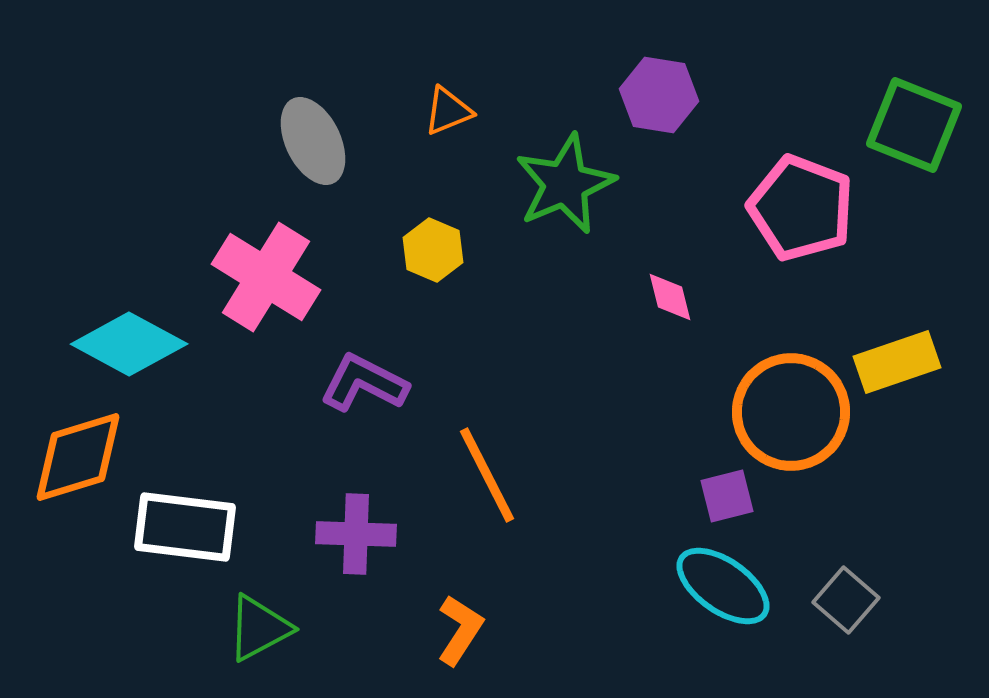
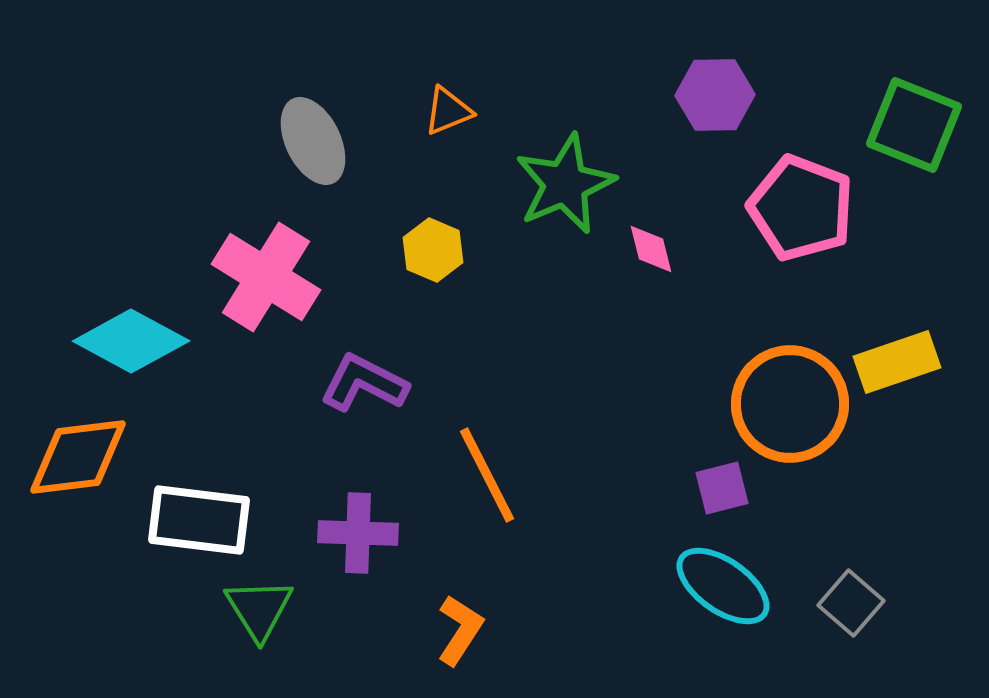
purple hexagon: moved 56 px right; rotated 10 degrees counterclockwise
pink diamond: moved 19 px left, 48 px up
cyan diamond: moved 2 px right, 3 px up
orange circle: moved 1 px left, 8 px up
orange diamond: rotated 10 degrees clockwise
purple square: moved 5 px left, 8 px up
white rectangle: moved 14 px right, 7 px up
purple cross: moved 2 px right, 1 px up
gray square: moved 5 px right, 3 px down
green triangle: moved 19 px up; rotated 34 degrees counterclockwise
